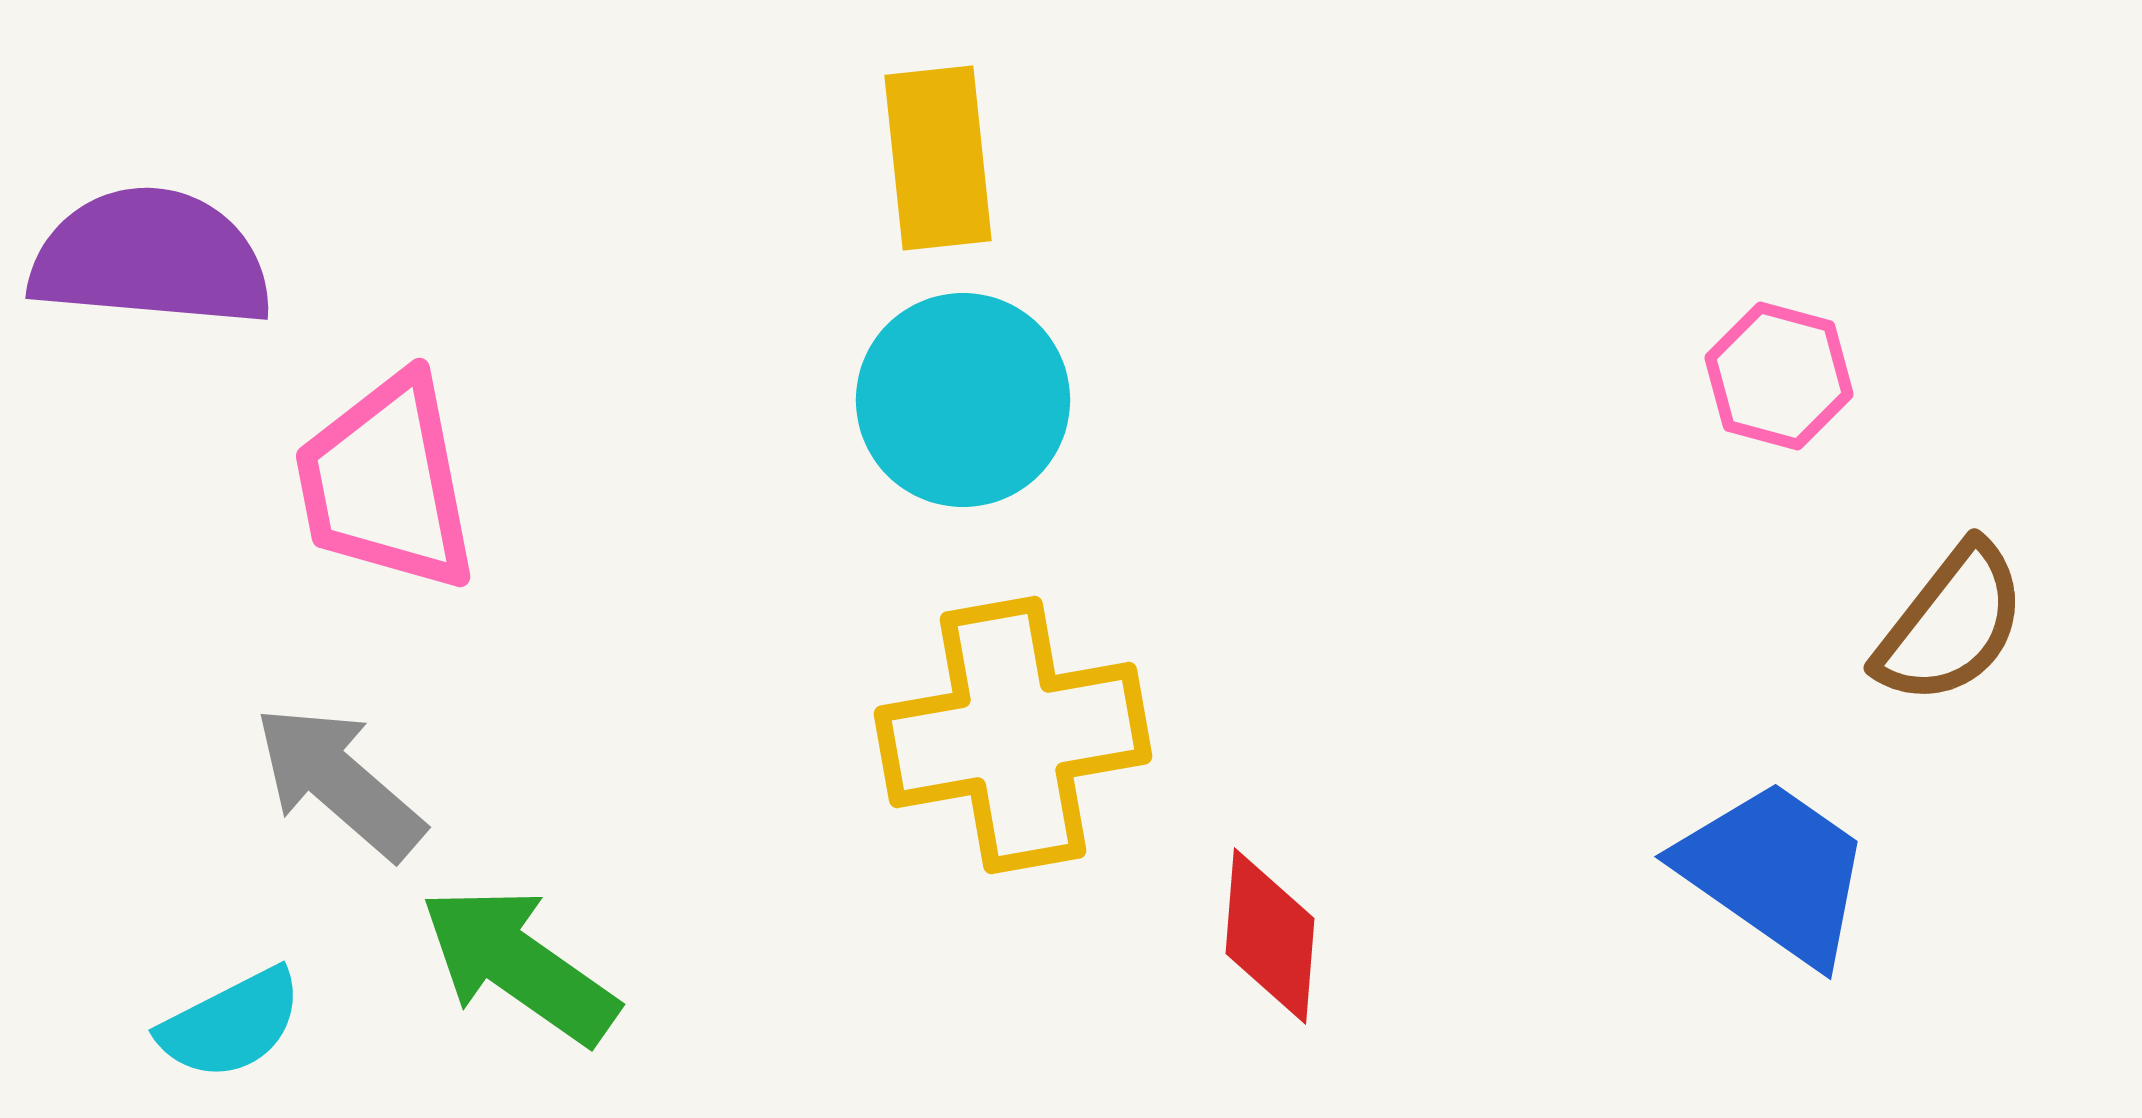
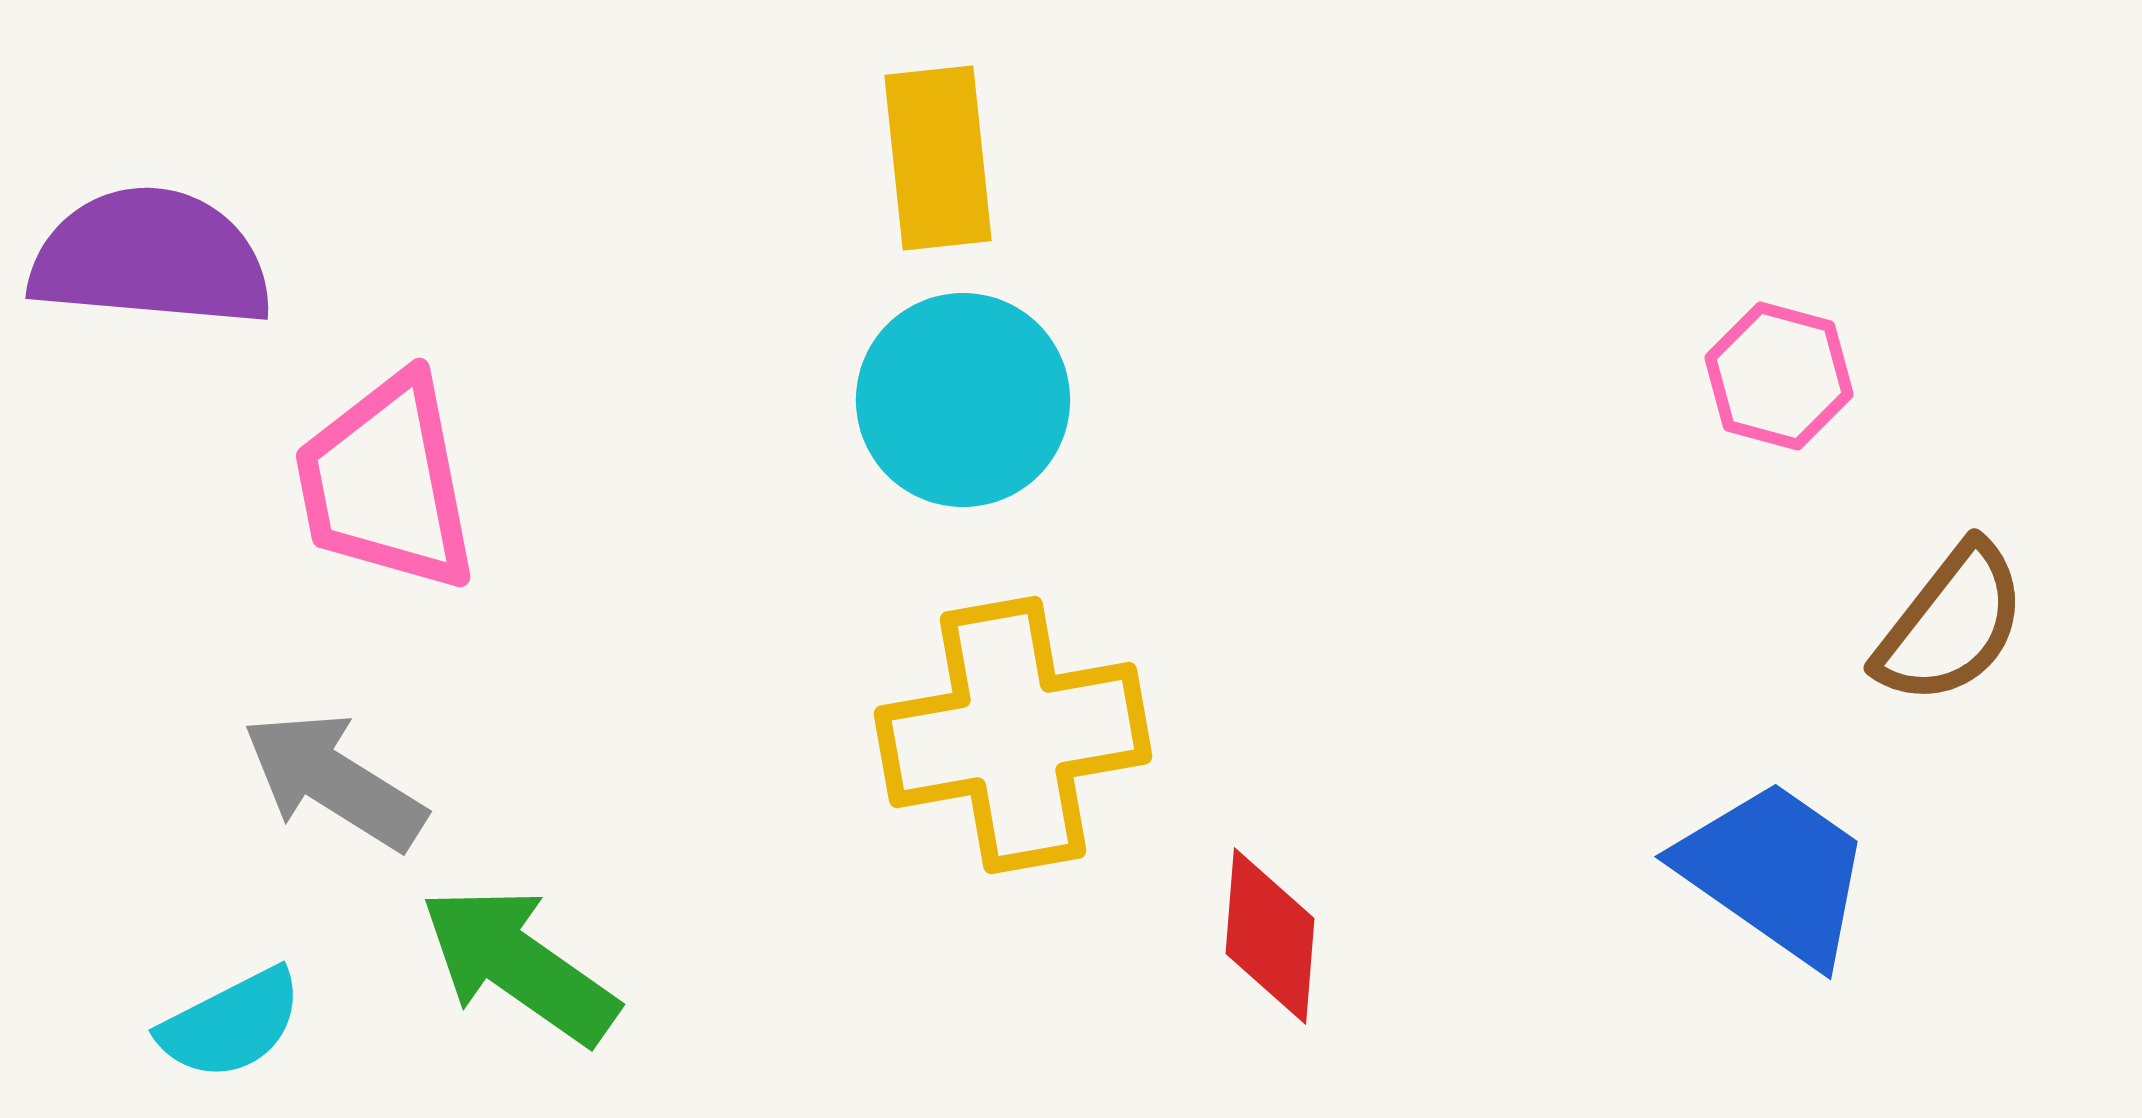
gray arrow: moved 5 px left, 1 px up; rotated 9 degrees counterclockwise
